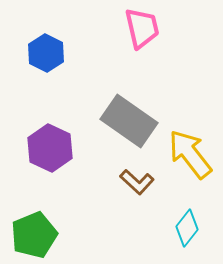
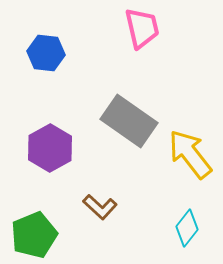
blue hexagon: rotated 21 degrees counterclockwise
purple hexagon: rotated 6 degrees clockwise
brown L-shape: moved 37 px left, 25 px down
